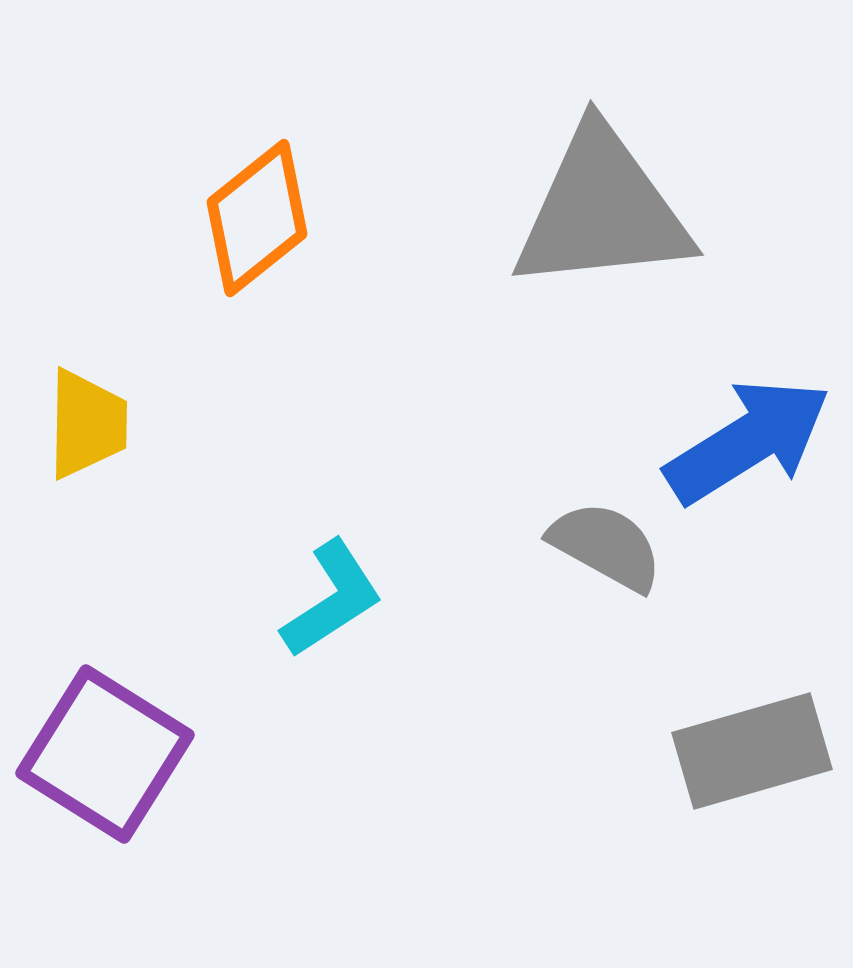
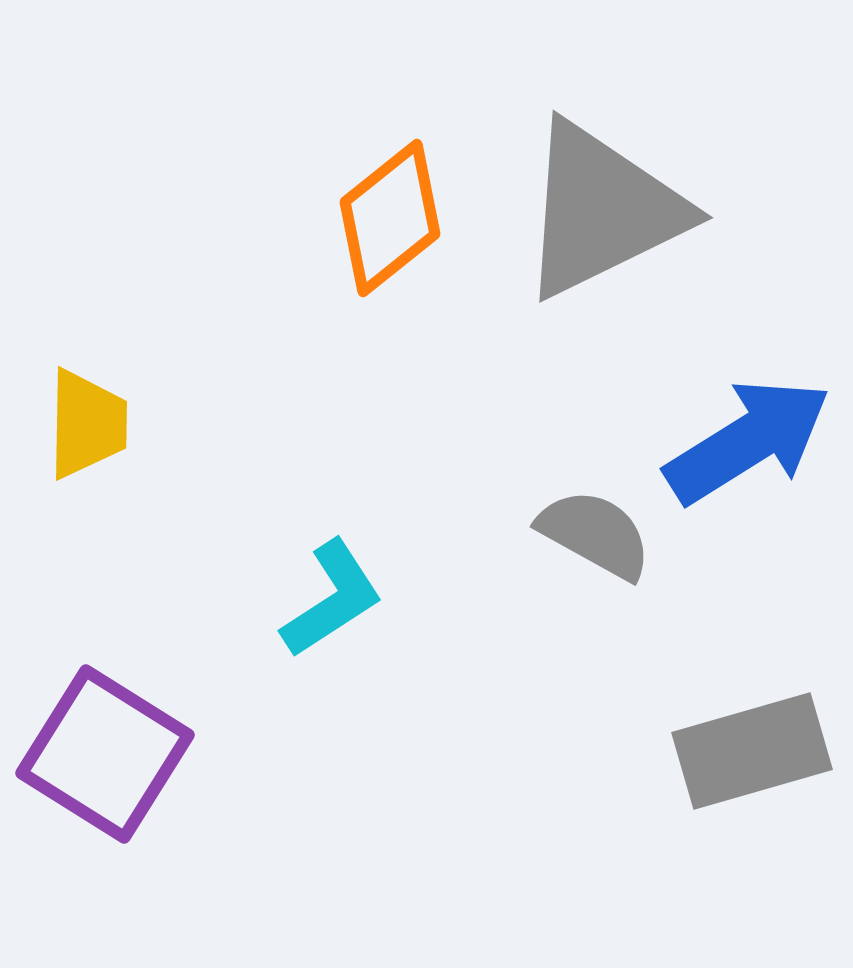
gray triangle: rotated 20 degrees counterclockwise
orange diamond: moved 133 px right
gray semicircle: moved 11 px left, 12 px up
